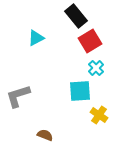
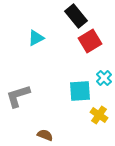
cyan cross: moved 8 px right, 10 px down
